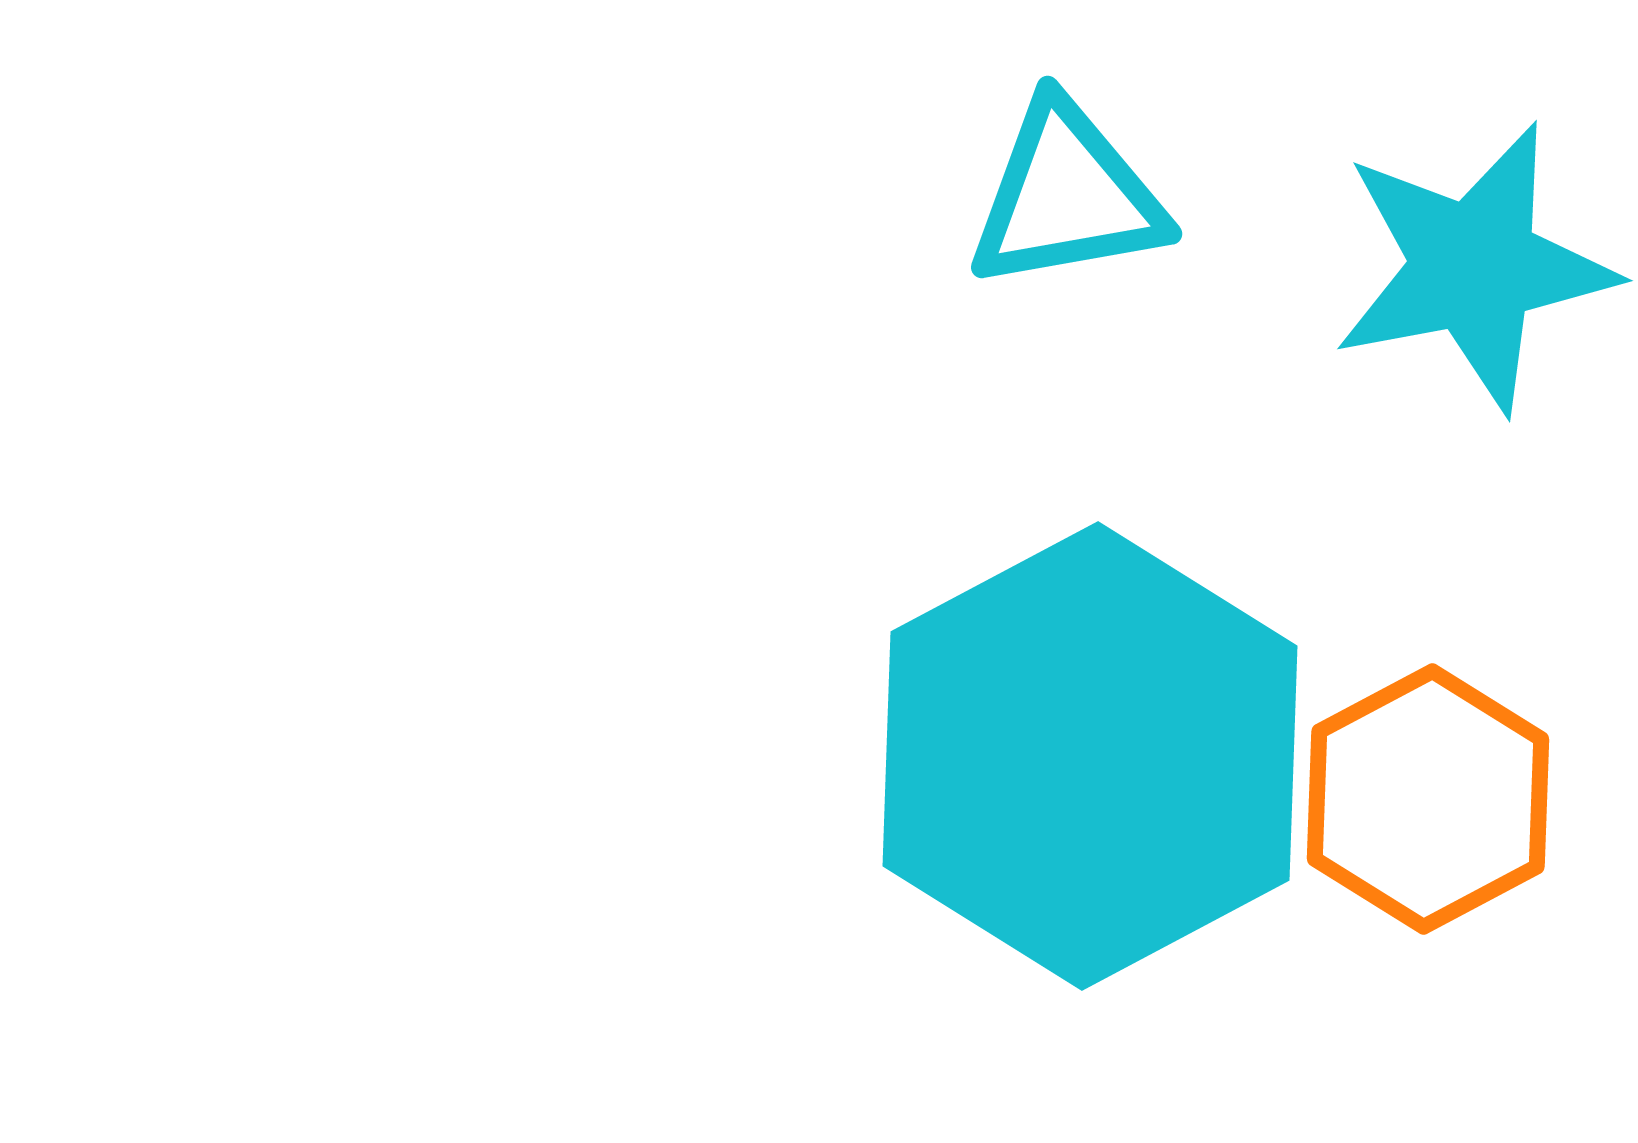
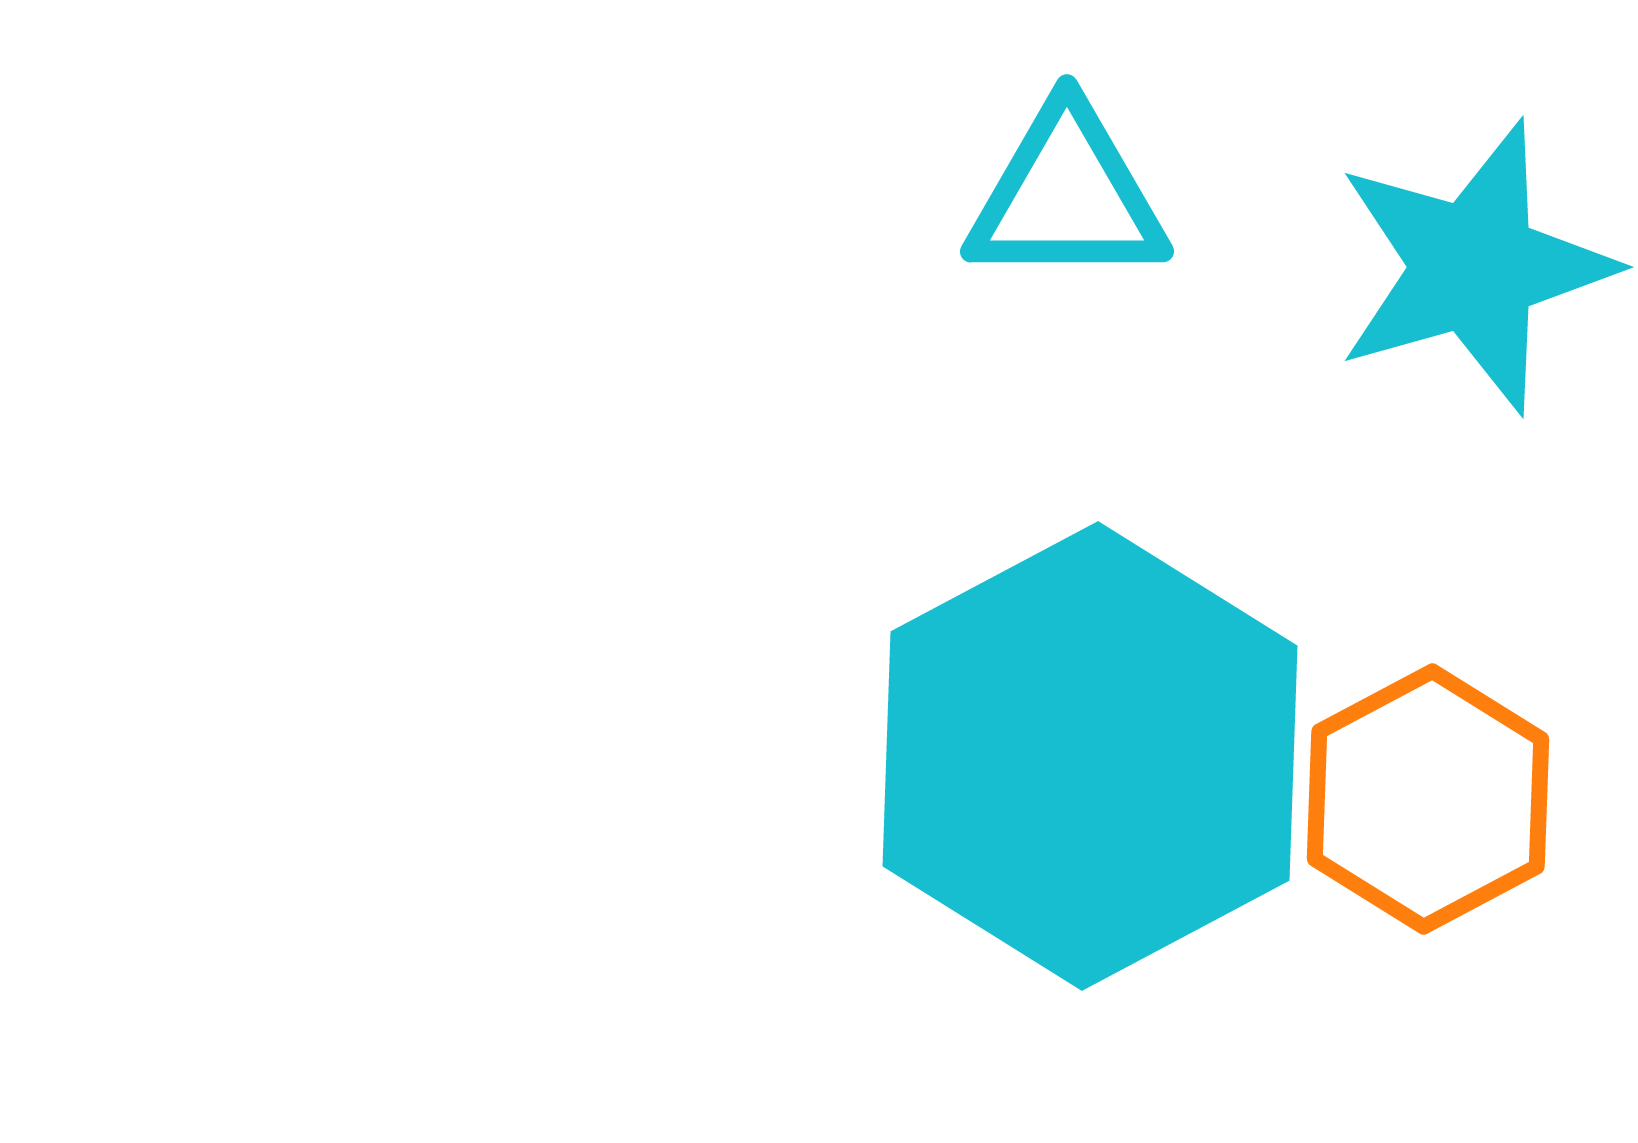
cyan triangle: rotated 10 degrees clockwise
cyan star: rotated 5 degrees counterclockwise
